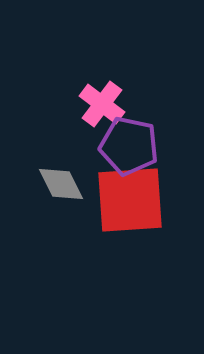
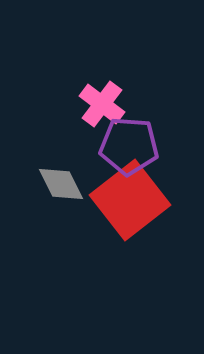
purple pentagon: rotated 8 degrees counterclockwise
red square: rotated 34 degrees counterclockwise
